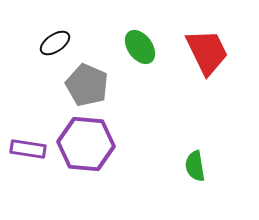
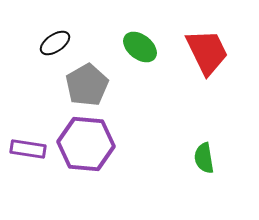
green ellipse: rotated 16 degrees counterclockwise
gray pentagon: rotated 18 degrees clockwise
green semicircle: moved 9 px right, 8 px up
